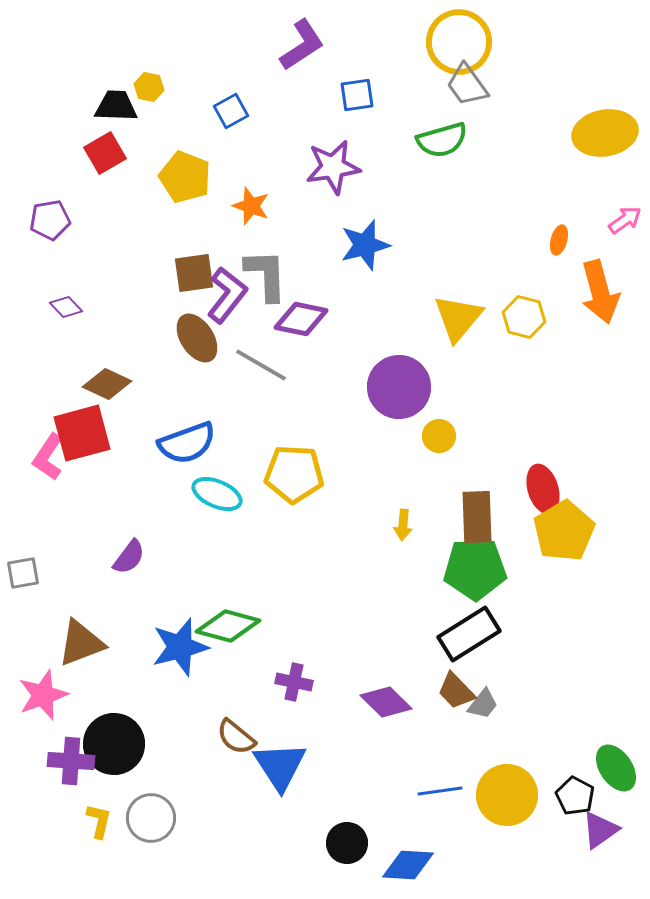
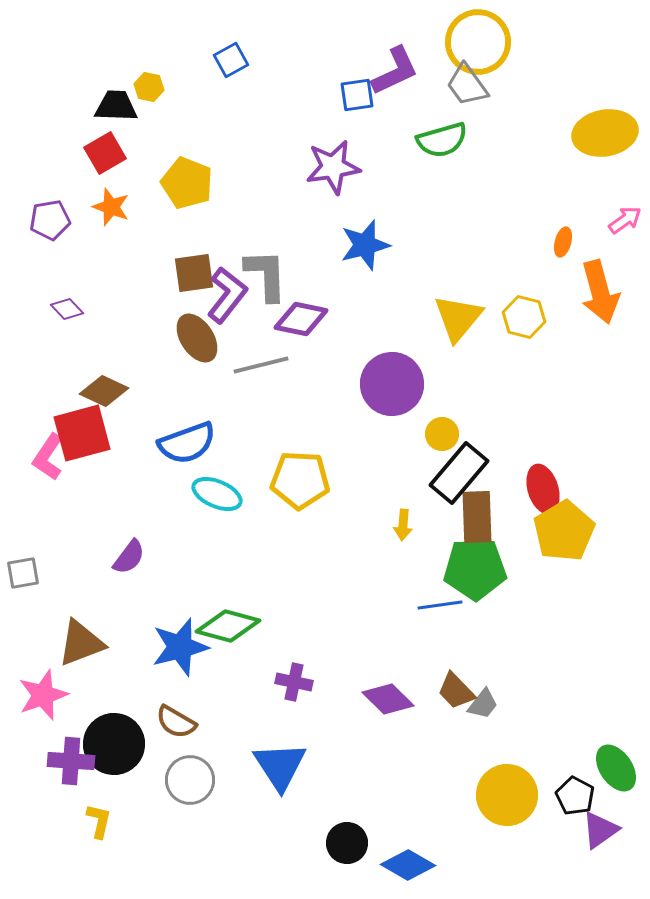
yellow circle at (459, 42): moved 19 px right
purple L-shape at (302, 45): moved 93 px right, 26 px down; rotated 8 degrees clockwise
blue square at (231, 111): moved 51 px up
yellow pentagon at (185, 177): moved 2 px right, 6 px down
orange star at (251, 206): moved 140 px left, 1 px down
orange ellipse at (559, 240): moved 4 px right, 2 px down
purple diamond at (66, 307): moved 1 px right, 2 px down
gray line at (261, 365): rotated 44 degrees counterclockwise
brown diamond at (107, 384): moved 3 px left, 7 px down
purple circle at (399, 387): moved 7 px left, 3 px up
yellow circle at (439, 436): moved 3 px right, 2 px up
yellow pentagon at (294, 474): moved 6 px right, 6 px down
black rectangle at (469, 634): moved 10 px left, 161 px up; rotated 18 degrees counterclockwise
purple diamond at (386, 702): moved 2 px right, 3 px up
brown semicircle at (236, 737): moved 60 px left, 15 px up; rotated 9 degrees counterclockwise
blue line at (440, 791): moved 186 px up
gray circle at (151, 818): moved 39 px right, 38 px up
blue diamond at (408, 865): rotated 26 degrees clockwise
